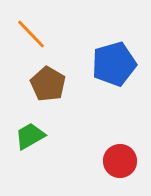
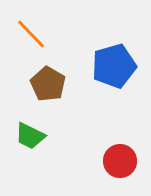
blue pentagon: moved 2 px down
green trapezoid: rotated 124 degrees counterclockwise
